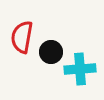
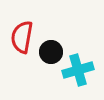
cyan cross: moved 2 px left, 1 px down; rotated 12 degrees counterclockwise
